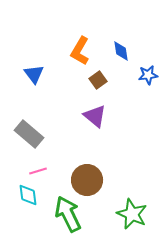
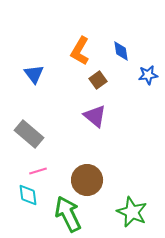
green star: moved 2 px up
